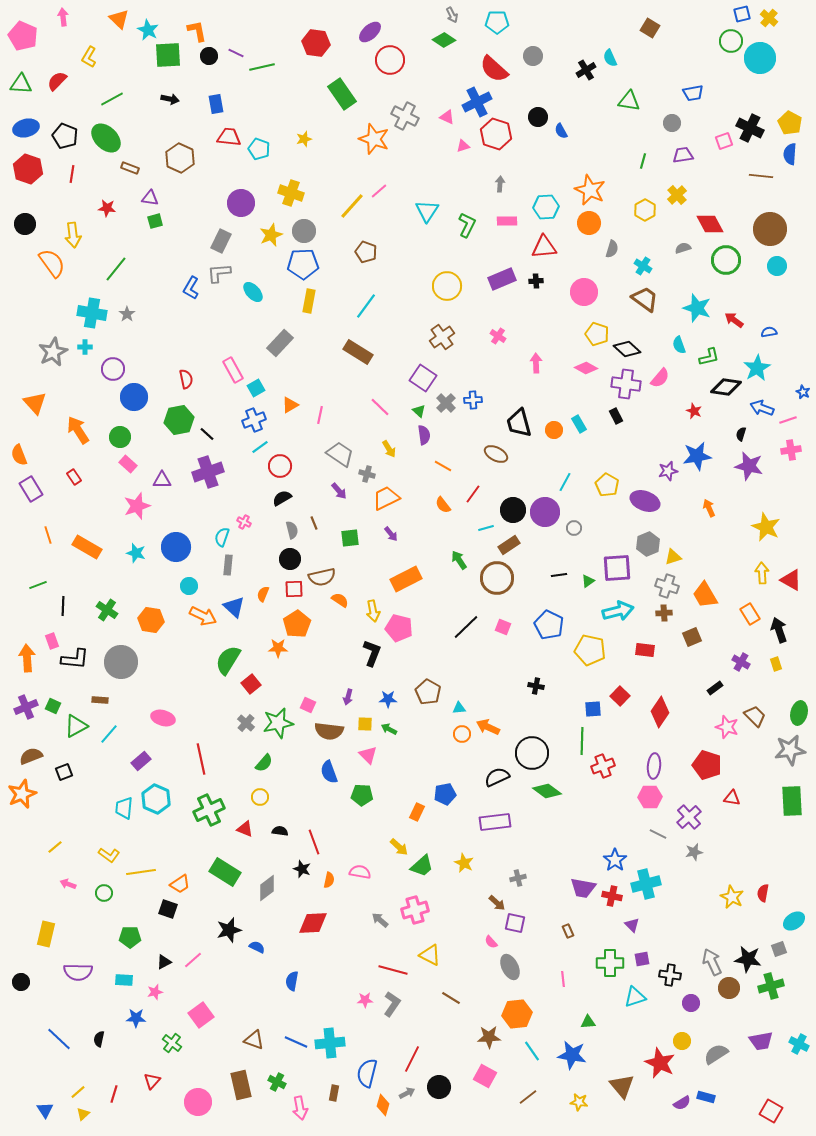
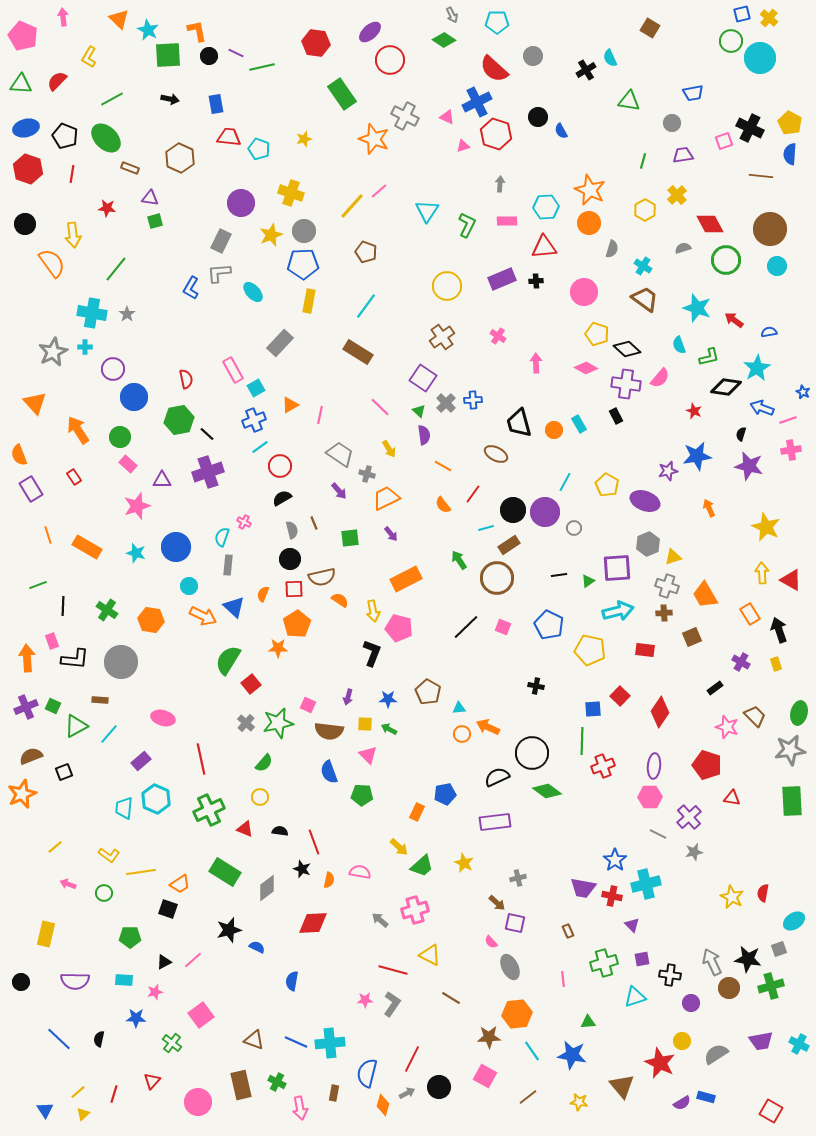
green cross at (610, 963): moved 6 px left; rotated 16 degrees counterclockwise
purple semicircle at (78, 972): moved 3 px left, 9 px down
